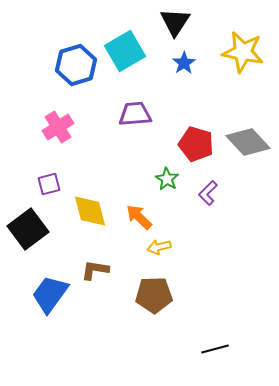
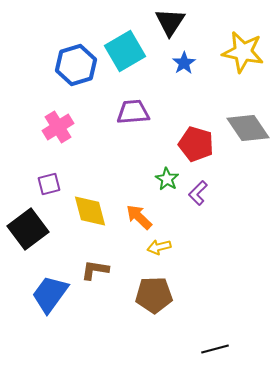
black triangle: moved 5 px left
purple trapezoid: moved 2 px left, 2 px up
gray diamond: moved 14 px up; rotated 9 degrees clockwise
purple L-shape: moved 10 px left
